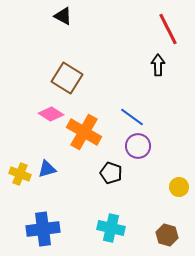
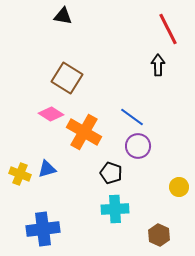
black triangle: rotated 18 degrees counterclockwise
cyan cross: moved 4 px right, 19 px up; rotated 16 degrees counterclockwise
brown hexagon: moved 8 px left; rotated 10 degrees clockwise
